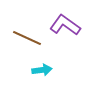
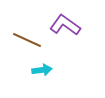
brown line: moved 2 px down
